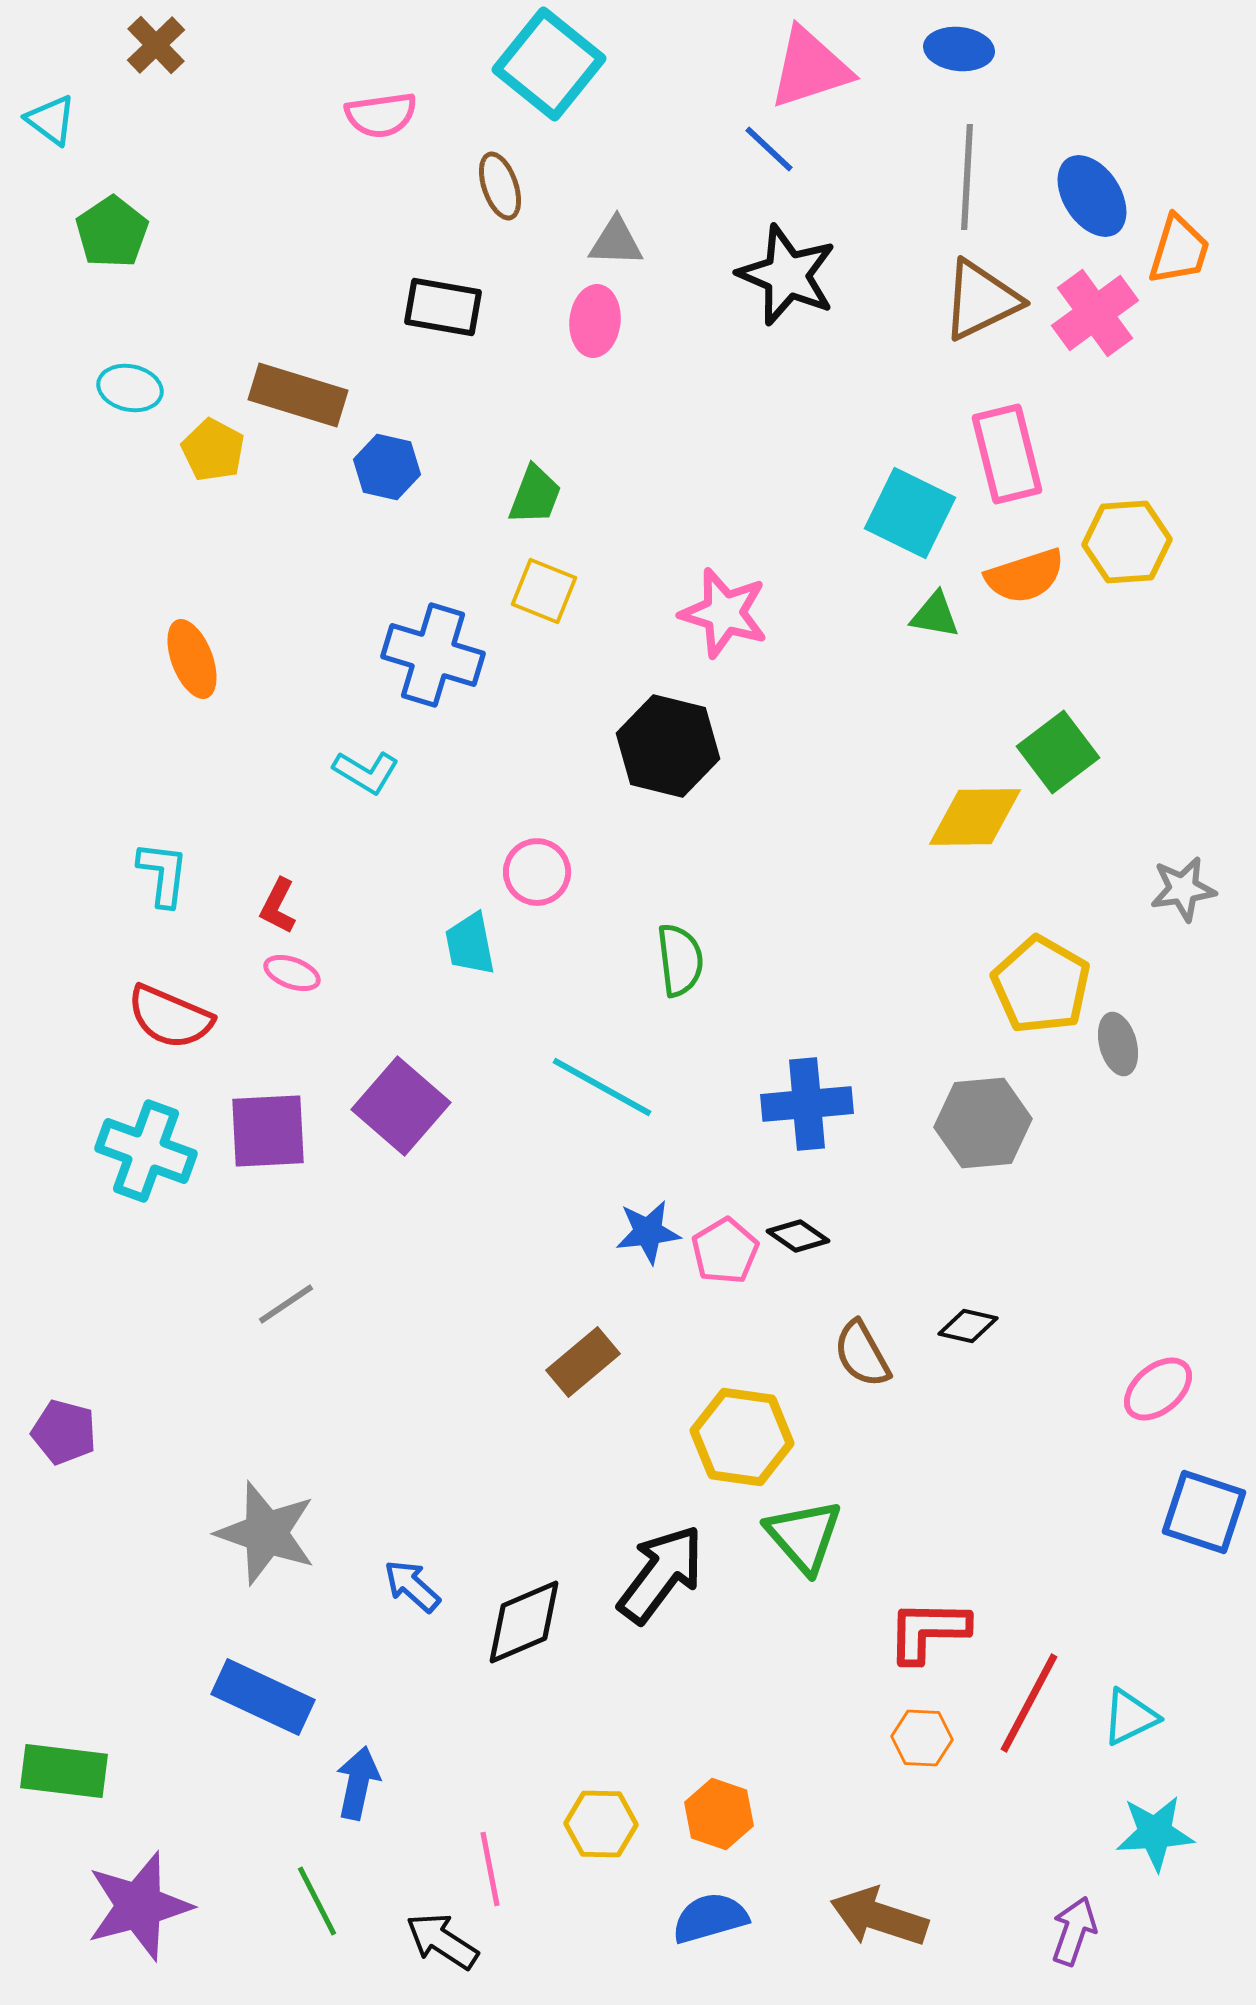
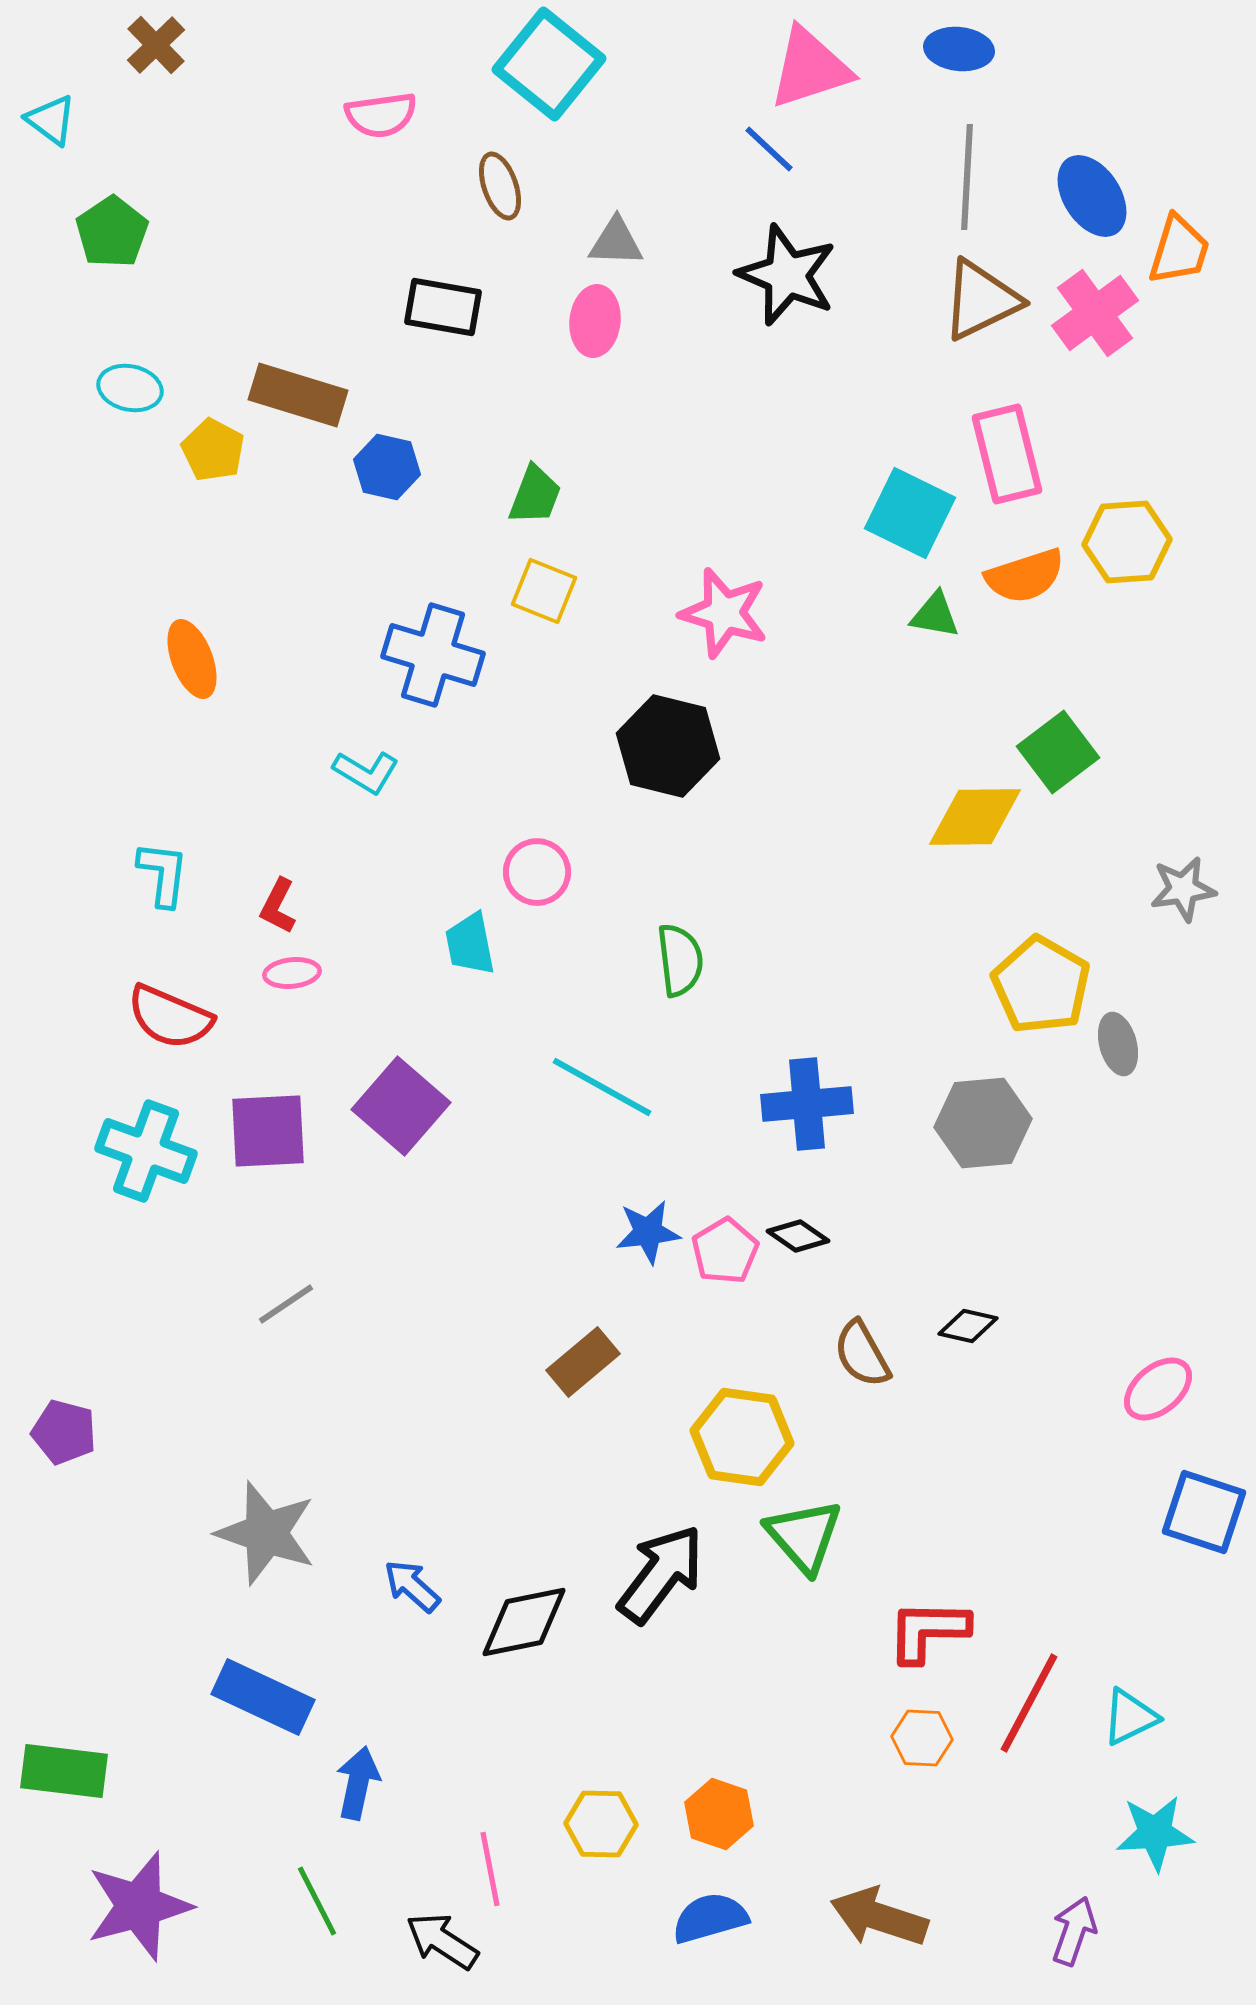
pink ellipse at (292, 973): rotated 26 degrees counterclockwise
black diamond at (524, 1622): rotated 12 degrees clockwise
